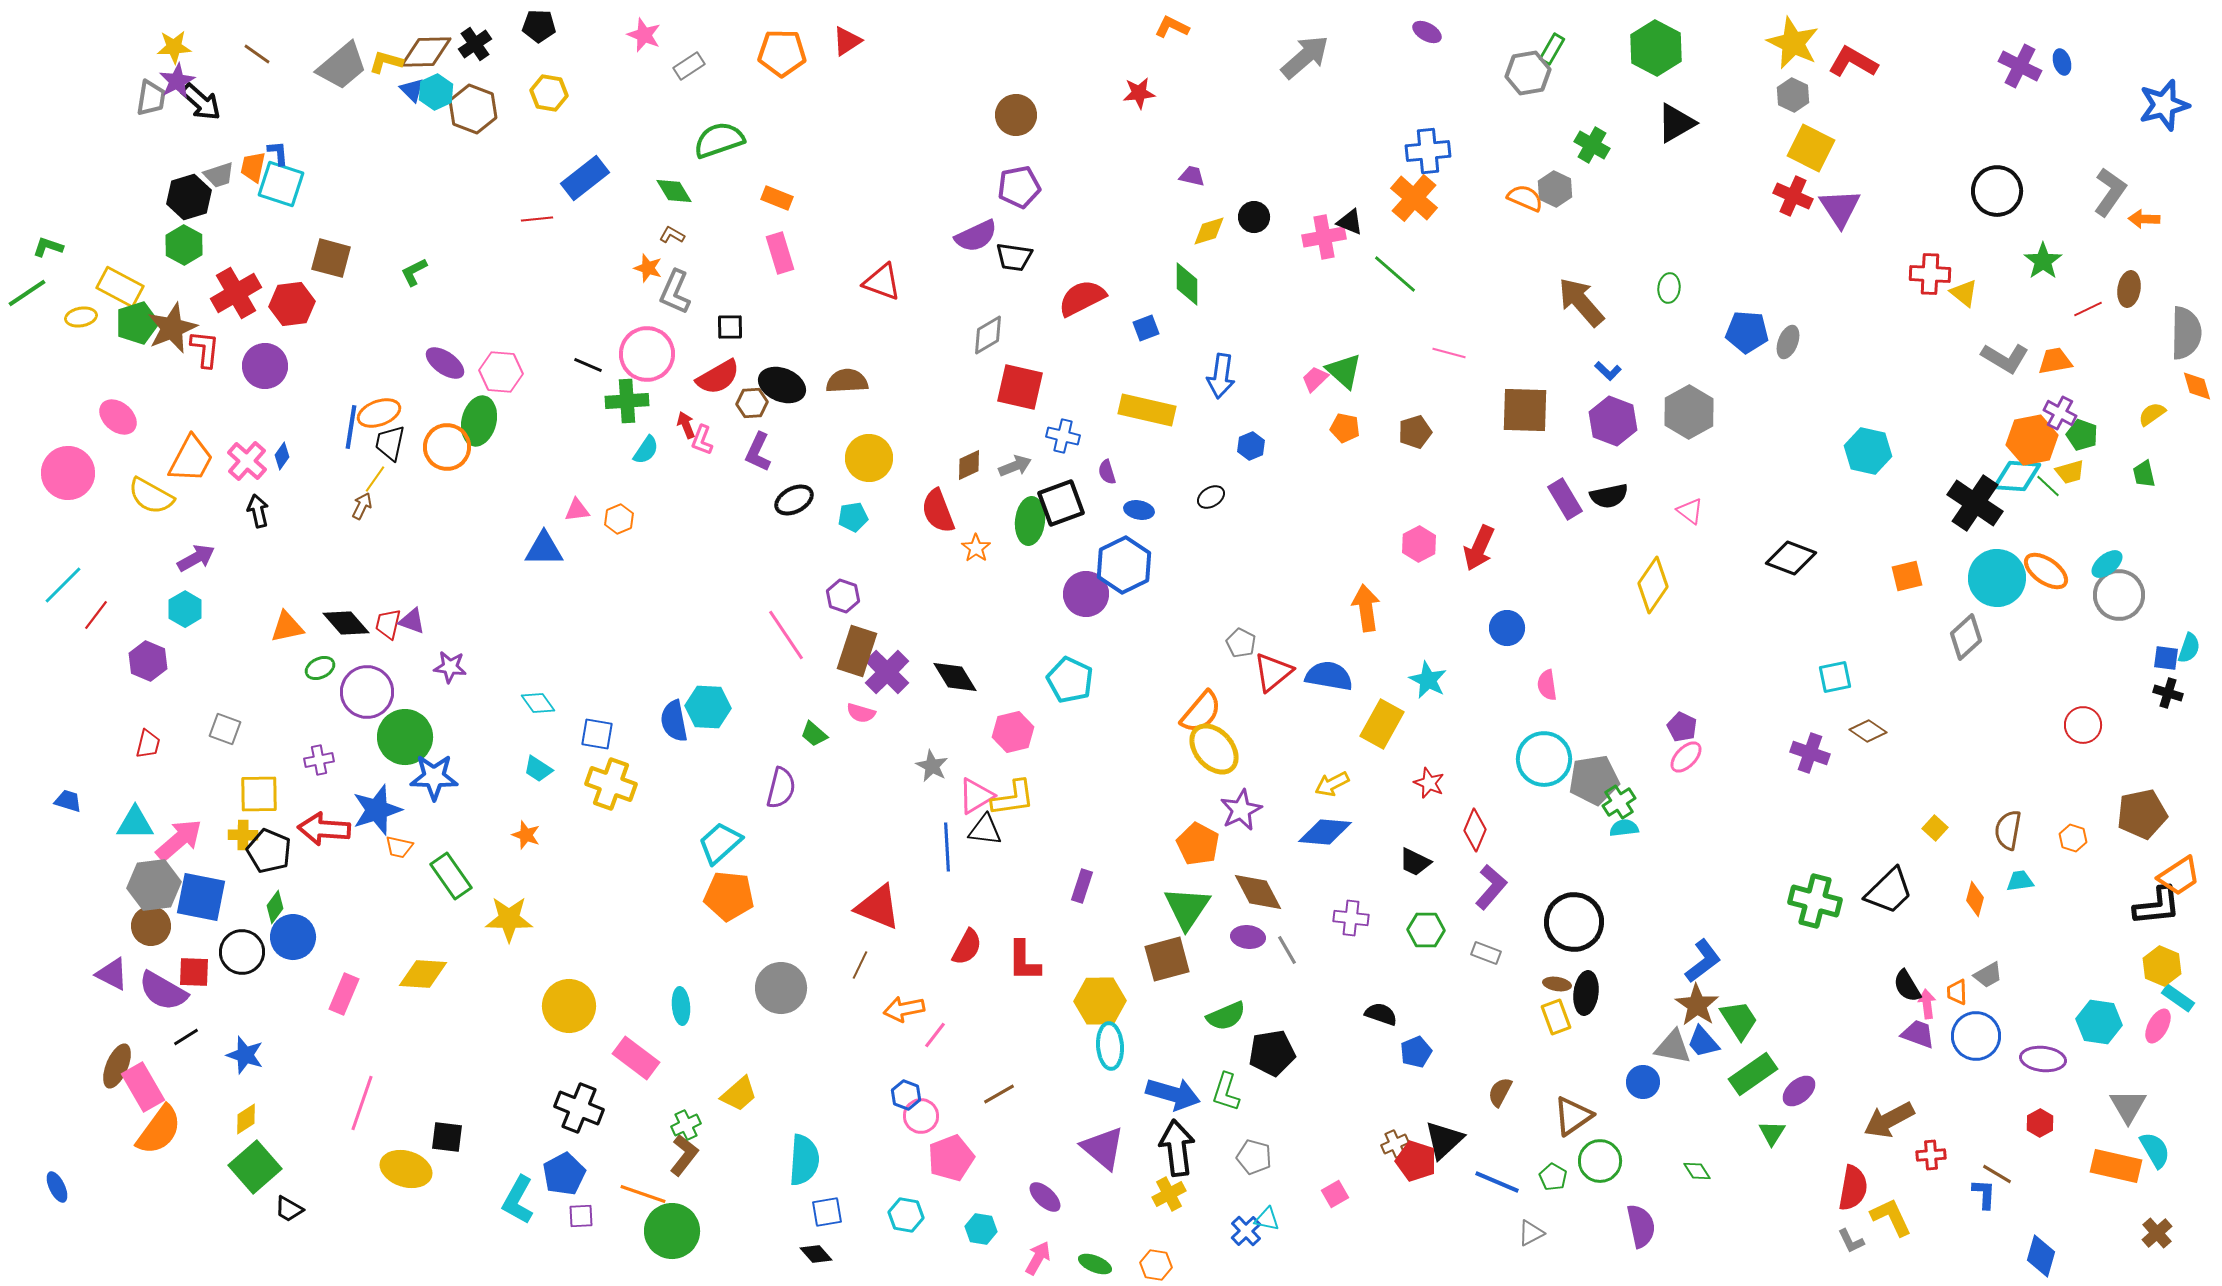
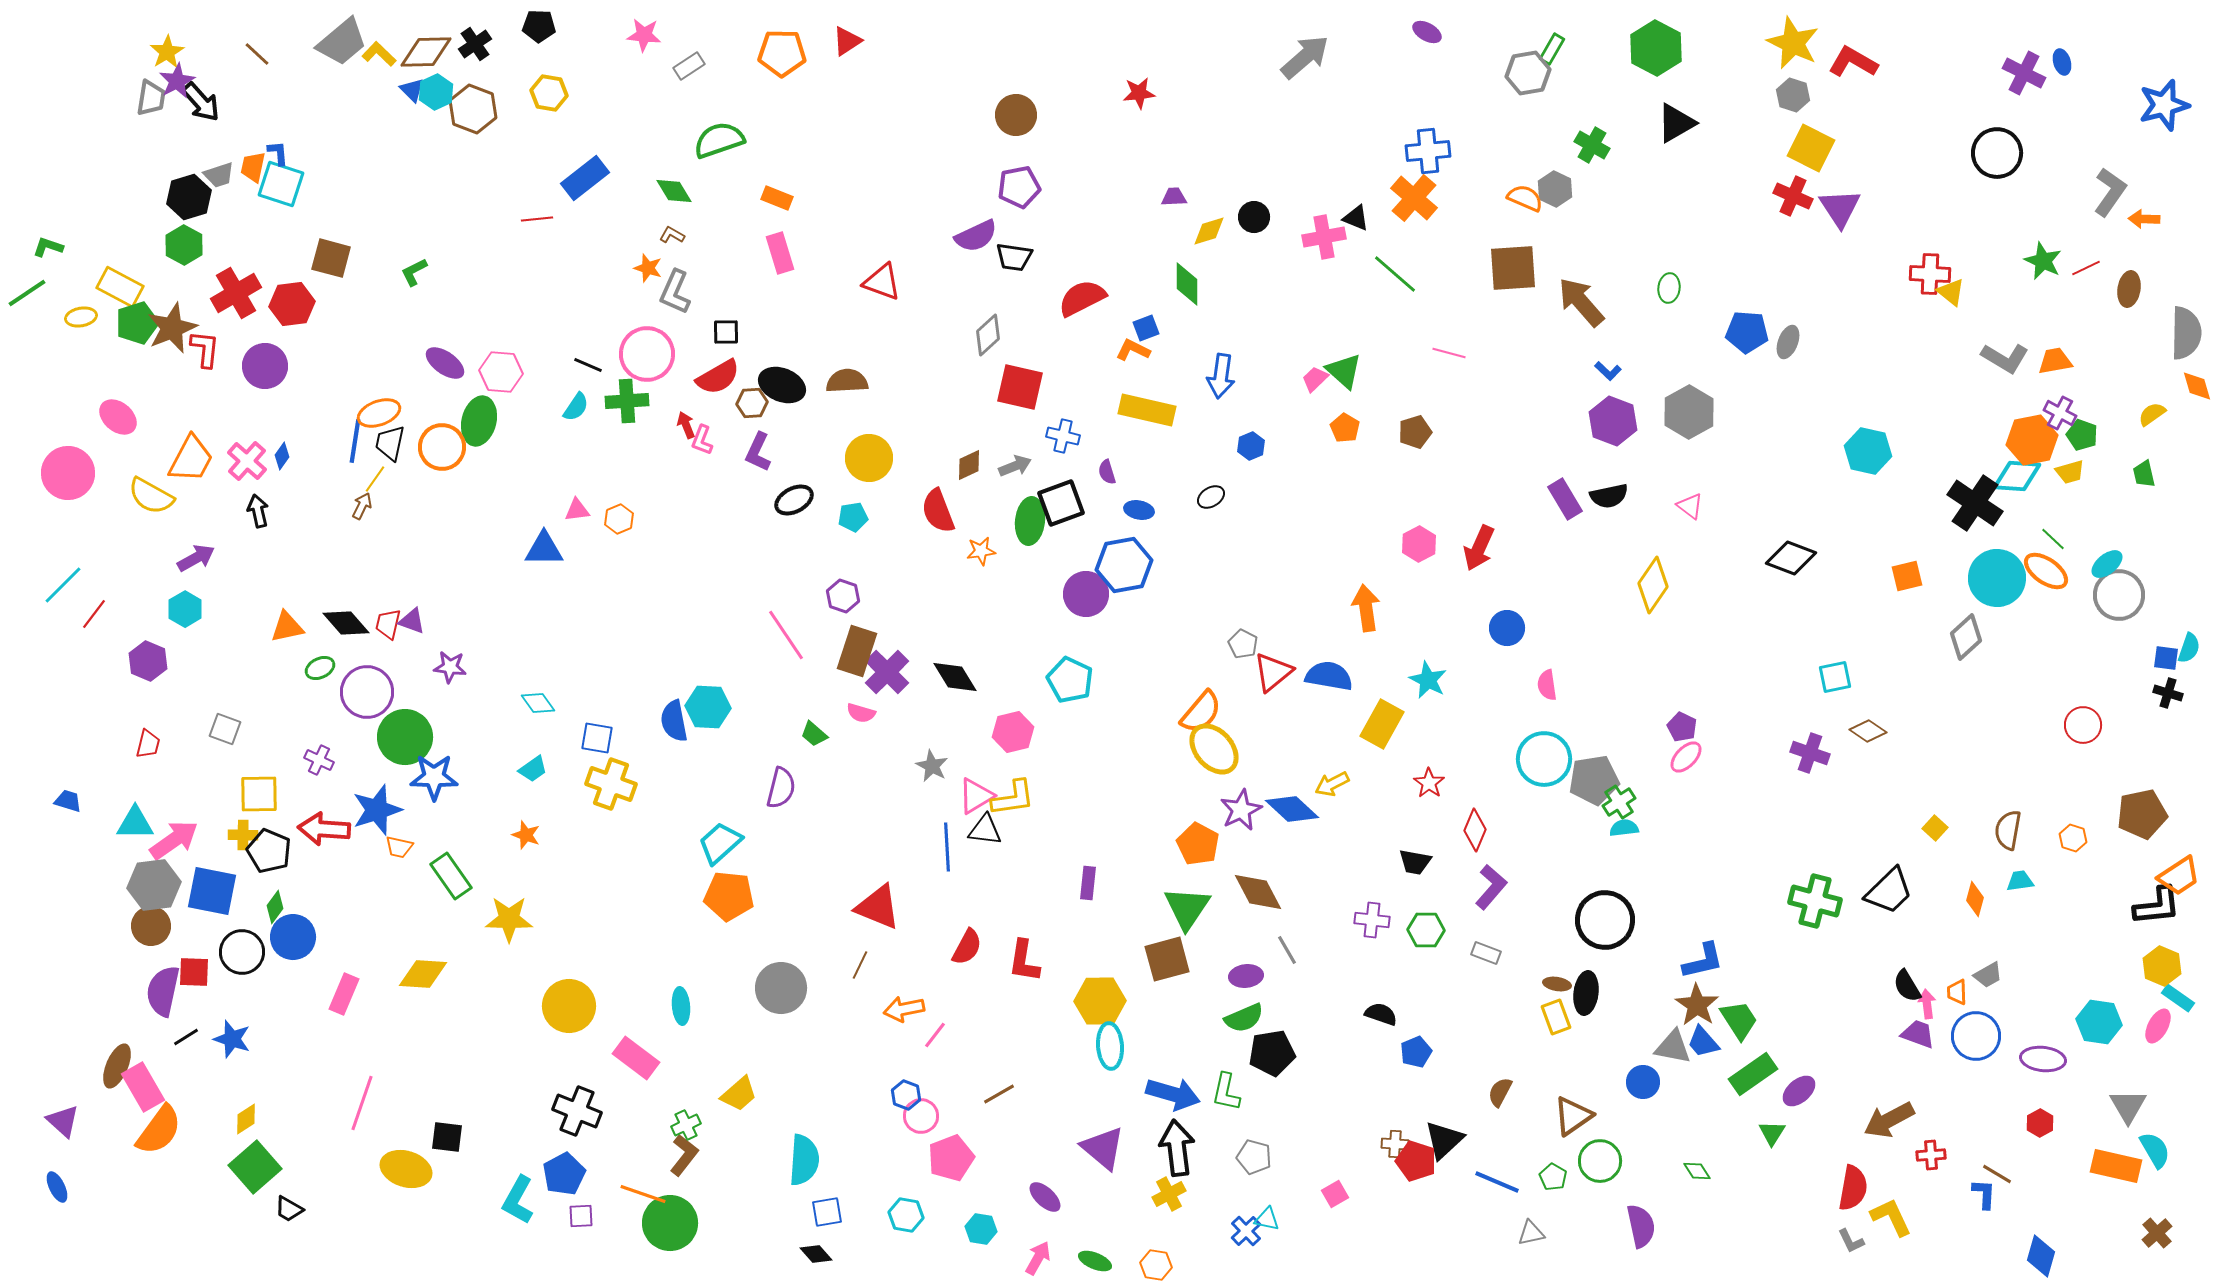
orange L-shape at (1172, 27): moved 39 px left, 323 px down
pink star at (644, 35): rotated 16 degrees counterclockwise
yellow star at (174, 47): moved 7 px left, 5 px down; rotated 28 degrees counterclockwise
brown line at (257, 54): rotated 8 degrees clockwise
yellow L-shape at (386, 62): moved 7 px left, 8 px up; rotated 28 degrees clockwise
gray trapezoid at (342, 66): moved 24 px up
purple cross at (2020, 66): moved 4 px right, 7 px down
gray hexagon at (1793, 95): rotated 8 degrees counterclockwise
black arrow at (201, 102): rotated 6 degrees clockwise
purple trapezoid at (1192, 176): moved 18 px left, 21 px down; rotated 16 degrees counterclockwise
black circle at (1997, 191): moved 38 px up
black triangle at (1350, 222): moved 6 px right, 4 px up
green star at (2043, 261): rotated 12 degrees counterclockwise
yellow triangle at (1964, 293): moved 13 px left, 1 px up
red line at (2088, 309): moved 2 px left, 41 px up
black square at (730, 327): moved 4 px left, 5 px down
gray diamond at (988, 335): rotated 12 degrees counterclockwise
brown square at (1525, 410): moved 12 px left, 142 px up; rotated 6 degrees counterclockwise
blue line at (351, 427): moved 4 px right, 14 px down
orange pentagon at (1345, 428): rotated 20 degrees clockwise
orange circle at (447, 447): moved 5 px left
cyan semicircle at (646, 450): moved 70 px left, 43 px up
green line at (2048, 486): moved 5 px right, 53 px down
pink triangle at (1690, 511): moved 5 px up
orange star at (976, 548): moved 5 px right, 3 px down; rotated 28 degrees clockwise
blue hexagon at (1124, 565): rotated 16 degrees clockwise
red line at (96, 615): moved 2 px left, 1 px up
gray pentagon at (1241, 643): moved 2 px right, 1 px down
blue square at (597, 734): moved 4 px down
purple cross at (319, 760): rotated 36 degrees clockwise
cyan trapezoid at (538, 769): moved 5 px left; rotated 68 degrees counterclockwise
red star at (1429, 783): rotated 12 degrees clockwise
blue diamond at (1325, 832): moved 33 px left, 23 px up; rotated 38 degrees clockwise
pink arrow at (179, 840): moved 5 px left; rotated 6 degrees clockwise
black trapezoid at (1415, 862): rotated 16 degrees counterclockwise
purple rectangle at (1082, 886): moved 6 px right, 3 px up; rotated 12 degrees counterclockwise
blue square at (201, 897): moved 11 px right, 6 px up
purple cross at (1351, 918): moved 21 px right, 2 px down
black circle at (1574, 922): moved 31 px right, 2 px up
purple ellipse at (1248, 937): moved 2 px left, 39 px down; rotated 12 degrees counterclockwise
red L-shape at (1024, 961): rotated 9 degrees clockwise
blue L-shape at (1703, 961): rotated 24 degrees clockwise
purple triangle at (112, 974): moved 49 px left, 147 px down; rotated 15 degrees clockwise
purple semicircle at (163, 991): rotated 72 degrees clockwise
green semicircle at (1226, 1016): moved 18 px right, 2 px down
blue star at (245, 1055): moved 13 px left, 16 px up
green L-shape at (1226, 1092): rotated 6 degrees counterclockwise
black cross at (579, 1108): moved 2 px left, 3 px down
brown cross at (1395, 1144): rotated 28 degrees clockwise
green circle at (672, 1231): moved 2 px left, 8 px up
gray triangle at (1531, 1233): rotated 16 degrees clockwise
green ellipse at (1095, 1264): moved 3 px up
